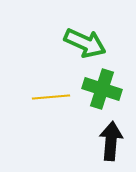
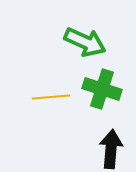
green arrow: moved 1 px up
black arrow: moved 8 px down
